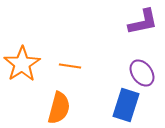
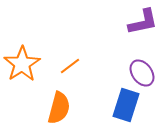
orange line: rotated 45 degrees counterclockwise
